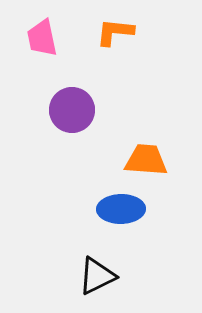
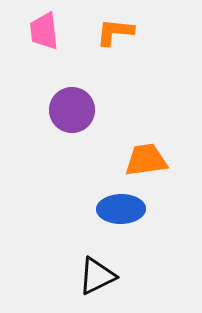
pink trapezoid: moved 2 px right, 7 px up; rotated 6 degrees clockwise
orange trapezoid: rotated 12 degrees counterclockwise
